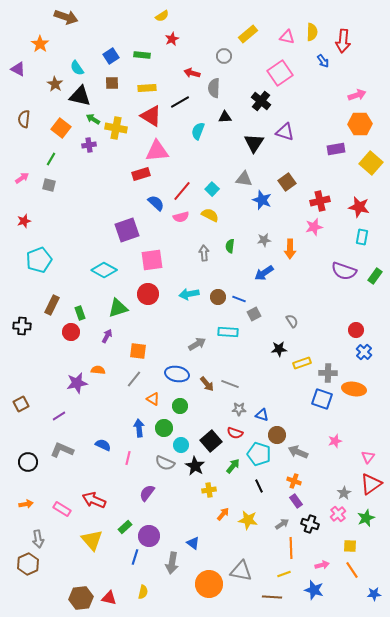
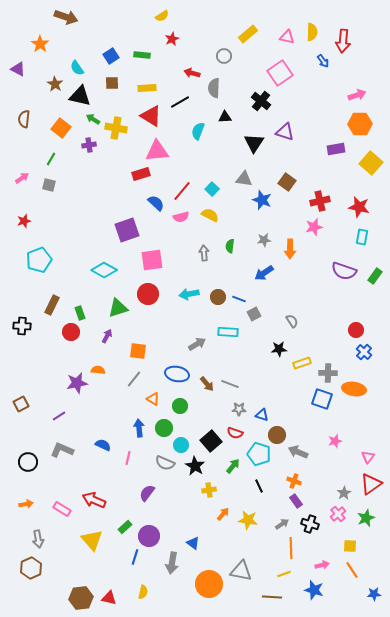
brown square at (287, 182): rotated 18 degrees counterclockwise
brown hexagon at (28, 564): moved 3 px right, 4 px down
